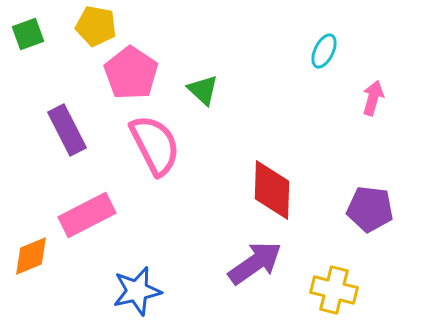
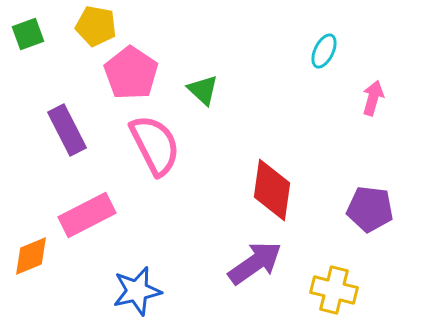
red diamond: rotated 6 degrees clockwise
